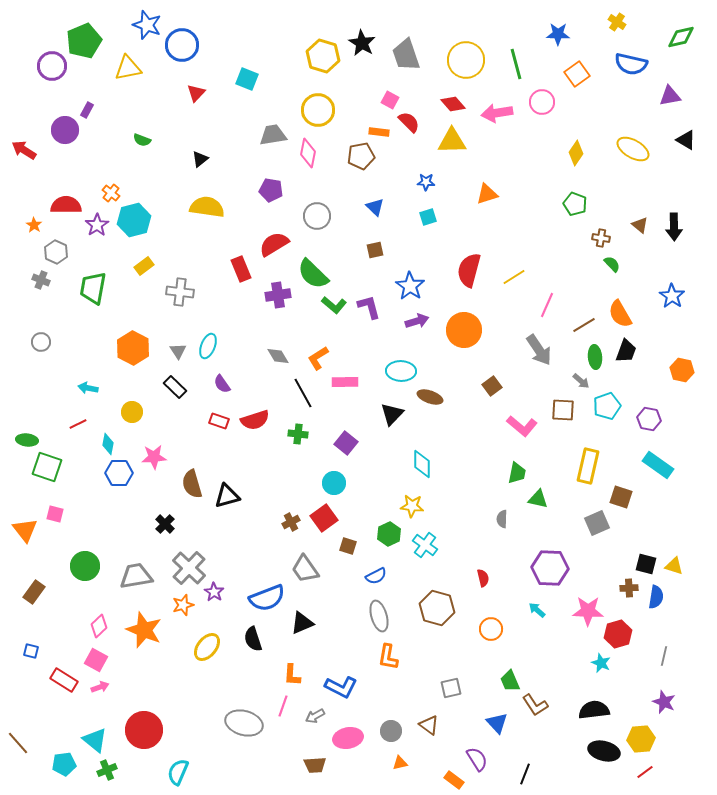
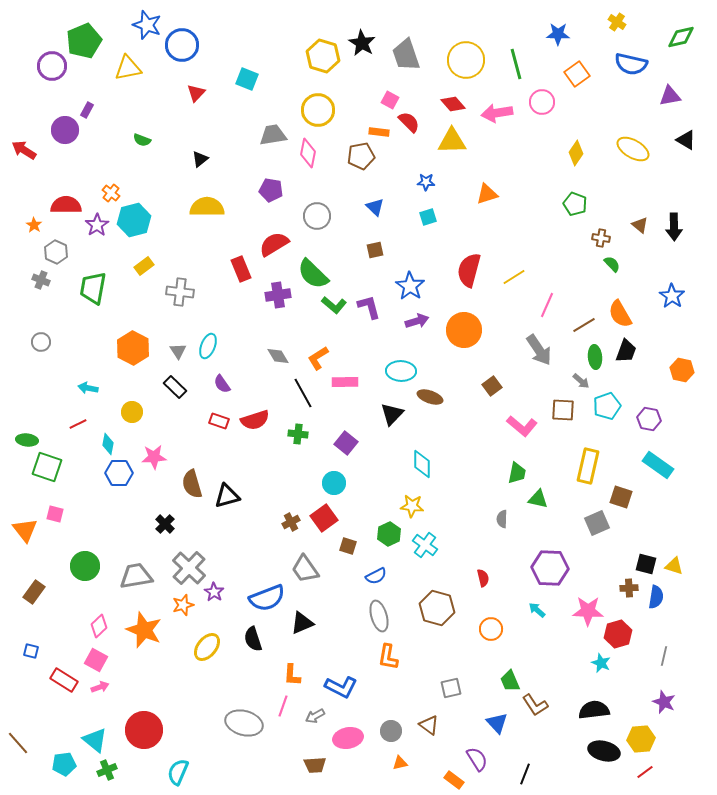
yellow semicircle at (207, 207): rotated 8 degrees counterclockwise
